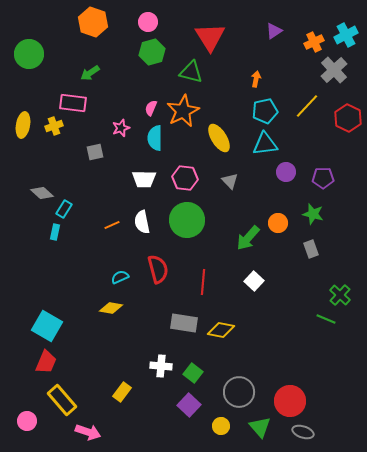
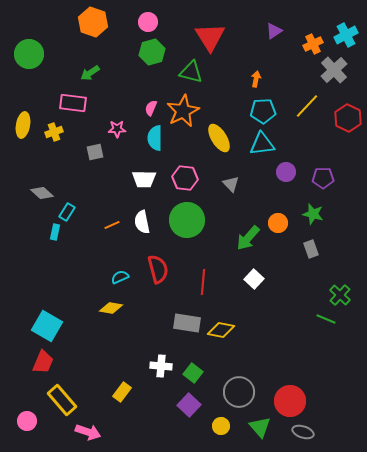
orange cross at (314, 42): moved 1 px left, 2 px down
cyan pentagon at (265, 111): moved 2 px left; rotated 10 degrees clockwise
yellow cross at (54, 126): moved 6 px down
pink star at (121, 128): moved 4 px left, 1 px down; rotated 18 degrees clockwise
cyan triangle at (265, 144): moved 3 px left
gray triangle at (230, 181): moved 1 px right, 3 px down
cyan rectangle at (64, 209): moved 3 px right, 3 px down
white square at (254, 281): moved 2 px up
gray rectangle at (184, 323): moved 3 px right
red trapezoid at (46, 362): moved 3 px left
